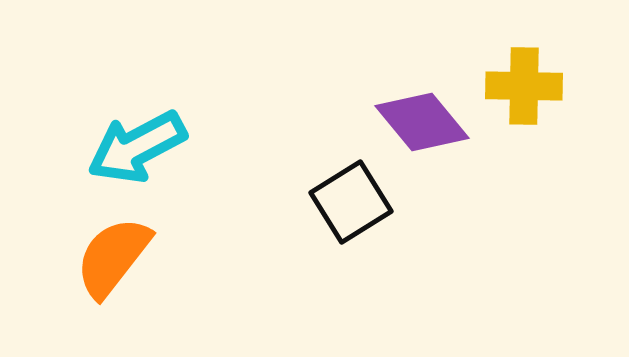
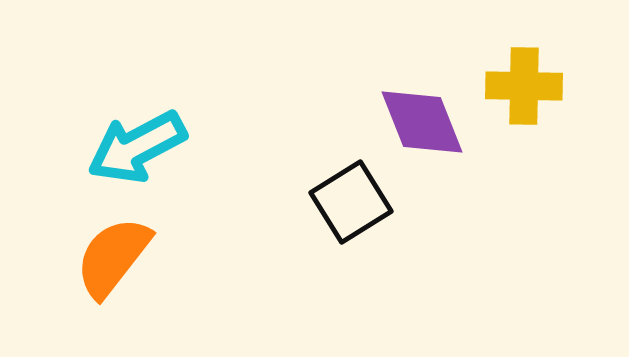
purple diamond: rotated 18 degrees clockwise
